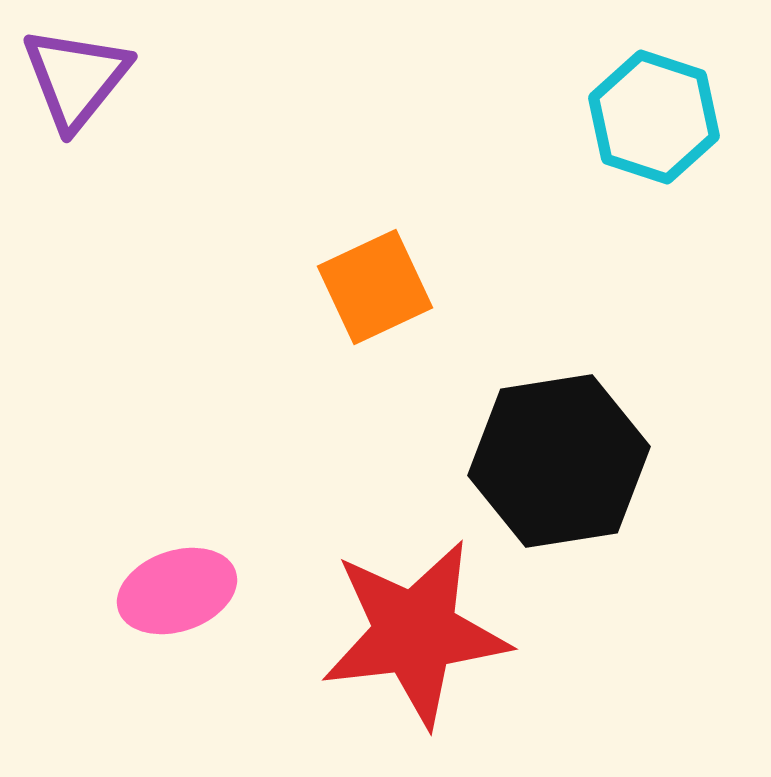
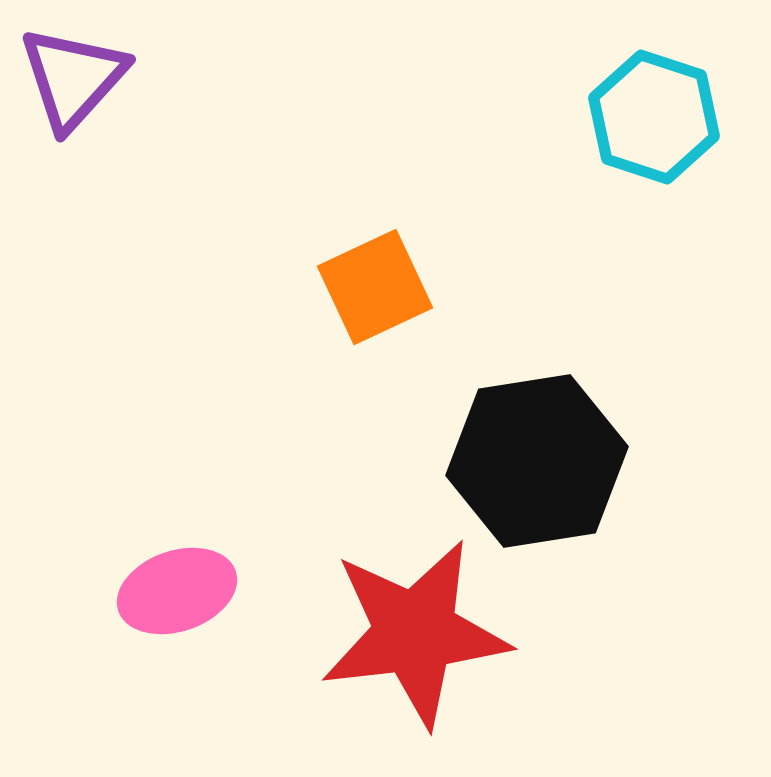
purple triangle: moved 3 px left; rotated 3 degrees clockwise
black hexagon: moved 22 px left
